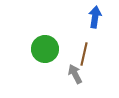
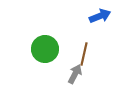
blue arrow: moved 5 px right, 1 px up; rotated 60 degrees clockwise
gray arrow: rotated 54 degrees clockwise
